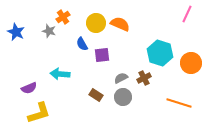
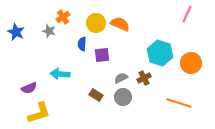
blue semicircle: rotated 32 degrees clockwise
